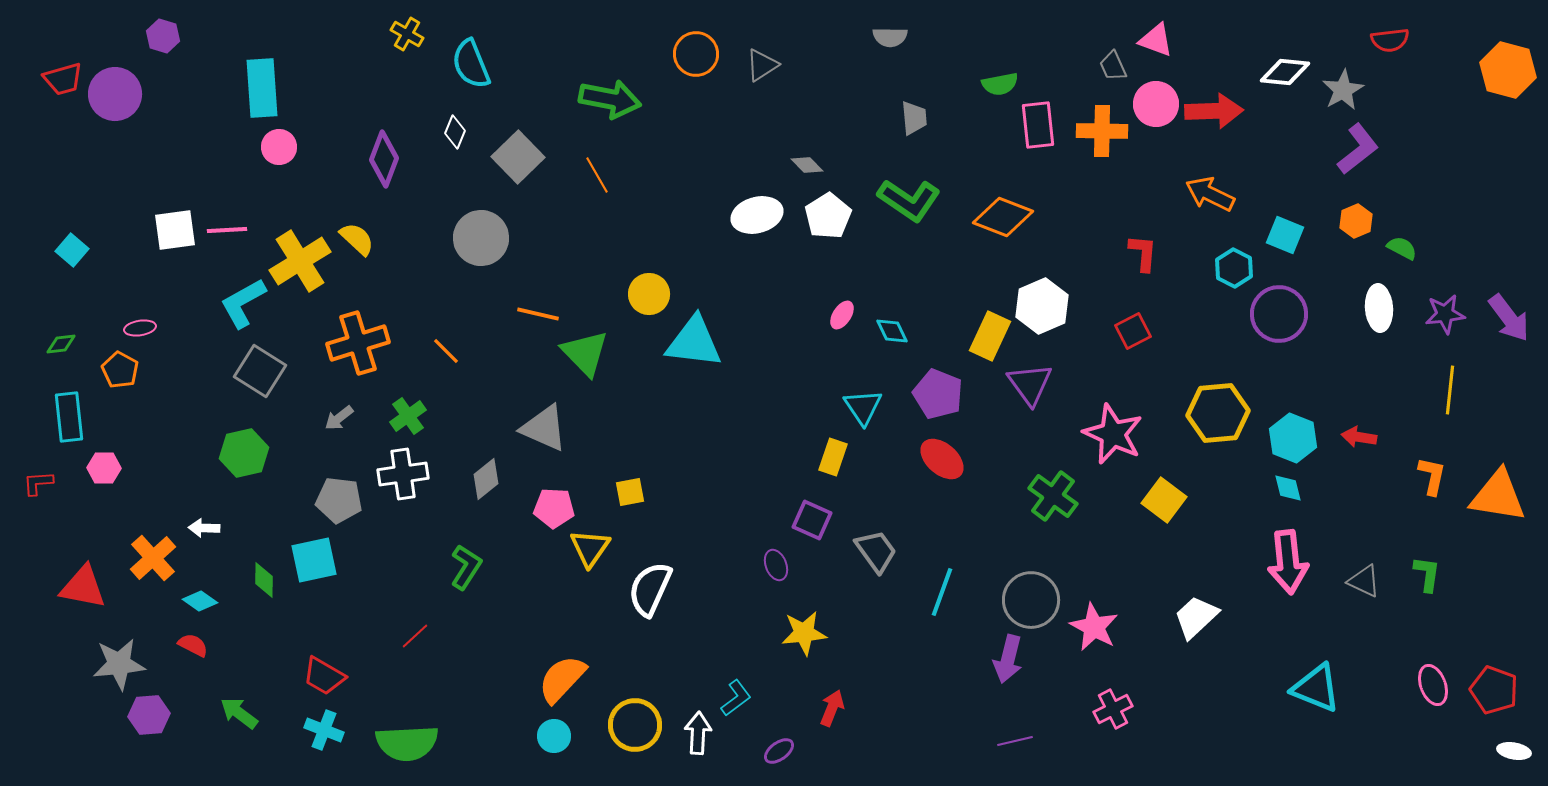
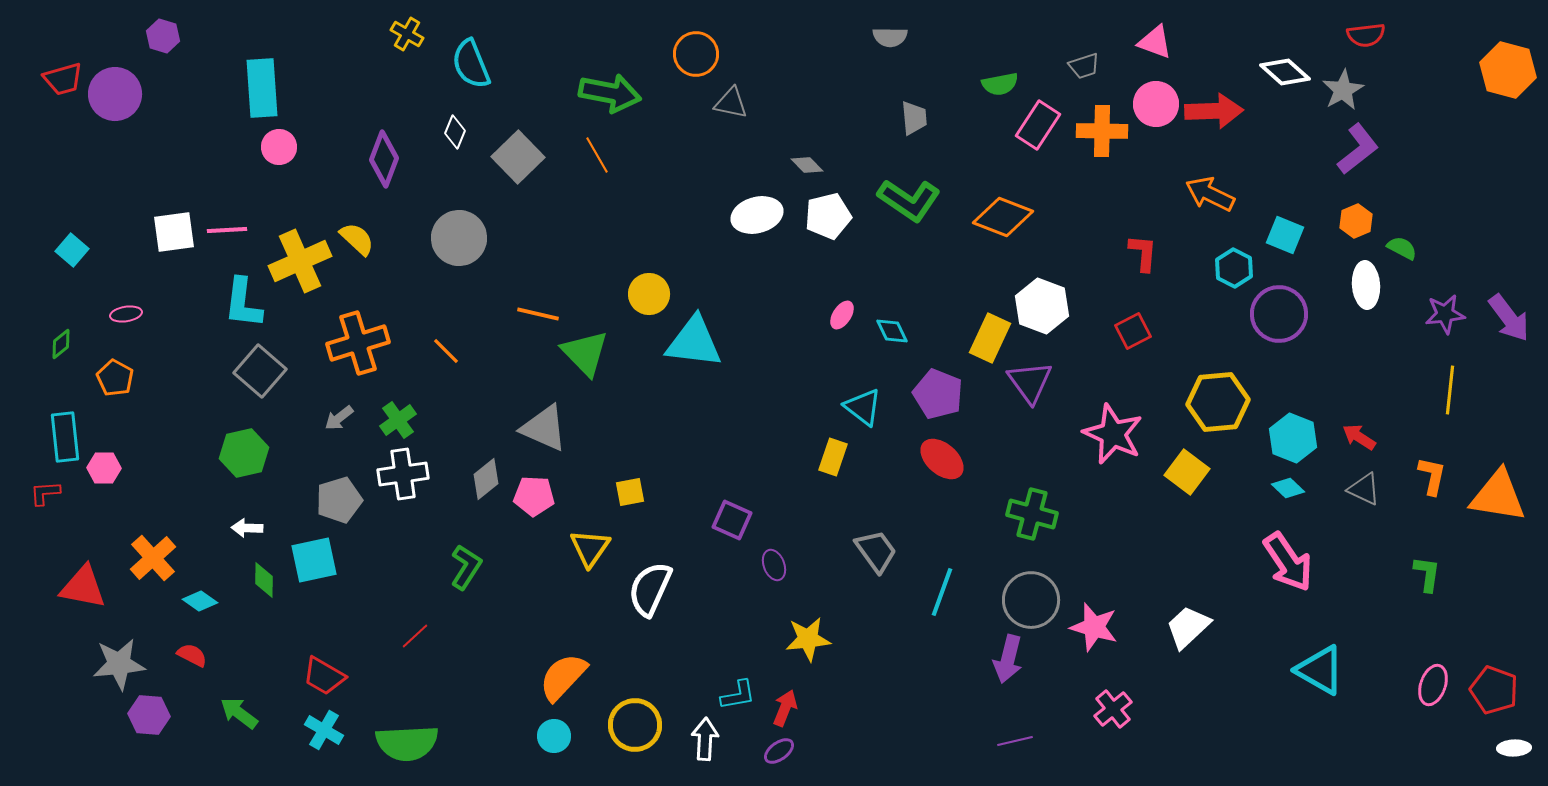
pink triangle at (1156, 40): moved 1 px left, 2 px down
red semicircle at (1390, 40): moved 24 px left, 5 px up
gray triangle at (762, 65): moved 31 px left, 38 px down; rotated 45 degrees clockwise
gray trapezoid at (1113, 66): moved 29 px left; rotated 84 degrees counterclockwise
white diamond at (1285, 72): rotated 36 degrees clockwise
green arrow at (610, 99): moved 6 px up
pink rectangle at (1038, 125): rotated 39 degrees clockwise
orange line at (597, 175): moved 20 px up
white pentagon at (828, 216): rotated 18 degrees clockwise
white square at (175, 230): moved 1 px left, 2 px down
gray circle at (481, 238): moved 22 px left
yellow cross at (300, 261): rotated 8 degrees clockwise
cyan L-shape at (243, 303): rotated 54 degrees counterclockwise
white hexagon at (1042, 306): rotated 16 degrees counterclockwise
white ellipse at (1379, 308): moved 13 px left, 23 px up
pink ellipse at (140, 328): moved 14 px left, 14 px up
yellow rectangle at (990, 336): moved 2 px down
green diamond at (61, 344): rotated 32 degrees counterclockwise
orange pentagon at (120, 370): moved 5 px left, 8 px down
gray square at (260, 371): rotated 9 degrees clockwise
purple triangle at (1030, 384): moved 2 px up
cyan triangle at (863, 407): rotated 18 degrees counterclockwise
yellow hexagon at (1218, 413): moved 11 px up
green cross at (408, 416): moved 10 px left, 4 px down
cyan rectangle at (69, 417): moved 4 px left, 20 px down
red arrow at (1359, 437): rotated 24 degrees clockwise
red L-shape at (38, 483): moved 7 px right, 10 px down
cyan diamond at (1288, 488): rotated 32 degrees counterclockwise
green cross at (1053, 496): moved 21 px left, 18 px down; rotated 21 degrees counterclockwise
gray pentagon at (339, 500): rotated 24 degrees counterclockwise
yellow square at (1164, 500): moved 23 px right, 28 px up
pink pentagon at (554, 508): moved 20 px left, 12 px up
purple square at (812, 520): moved 80 px left
white arrow at (204, 528): moved 43 px right
pink arrow at (1288, 562): rotated 28 degrees counterclockwise
purple ellipse at (776, 565): moved 2 px left
gray triangle at (1364, 581): moved 92 px up
white trapezoid at (1196, 617): moved 8 px left, 10 px down
pink star at (1094, 627): rotated 12 degrees counterclockwise
yellow star at (804, 633): moved 4 px right, 6 px down
red semicircle at (193, 645): moved 1 px left, 10 px down
orange semicircle at (562, 679): moved 1 px right, 2 px up
pink ellipse at (1433, 685): rotated 39 degrees clockwise
cyan triangle at (1316, 688): moved 4 px right, 18 px up; rotated 8 degrees clockwise
cyan L-shape at (736, 698): moved 2 px right, 3 px up; rotated 27 degrees clockwise
red arrow at (832, 708): moved 47 px left
pink cross at (1113, 709): rotated 12 degrees counterclockwise
purple hexagon at (149, 715): rotated 9 degrees clockwise
cyan cross at (324, 730): rotated 9 degrees clockwise
white arrow at (698, 733): moved 7 px right, 6 px down
white ellipse at (1514, 751): moved 3 px up; rotated 12 degrees counterclockwise
